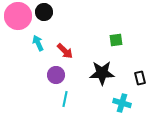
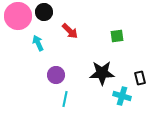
green square: moved 1 px right, 4 px up
red arrow: moved 5 px right, 20 px up
cyan cross: moved 7 px up
